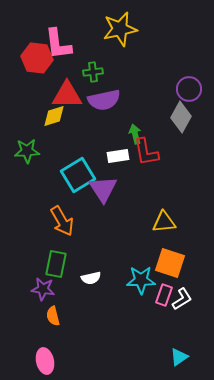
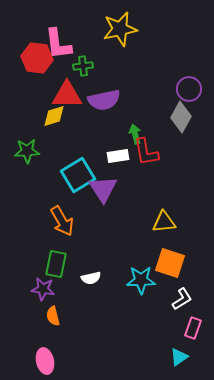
green cross: moved 10 px left, 6 px up
pink rectangle: moved 29 px right, 33 px down
